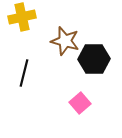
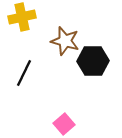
black hexagon: moved 1 px left, 2 px down
black line: rotated 12 degrees clockwise
pink square: moved 16 px left, 21 px down
